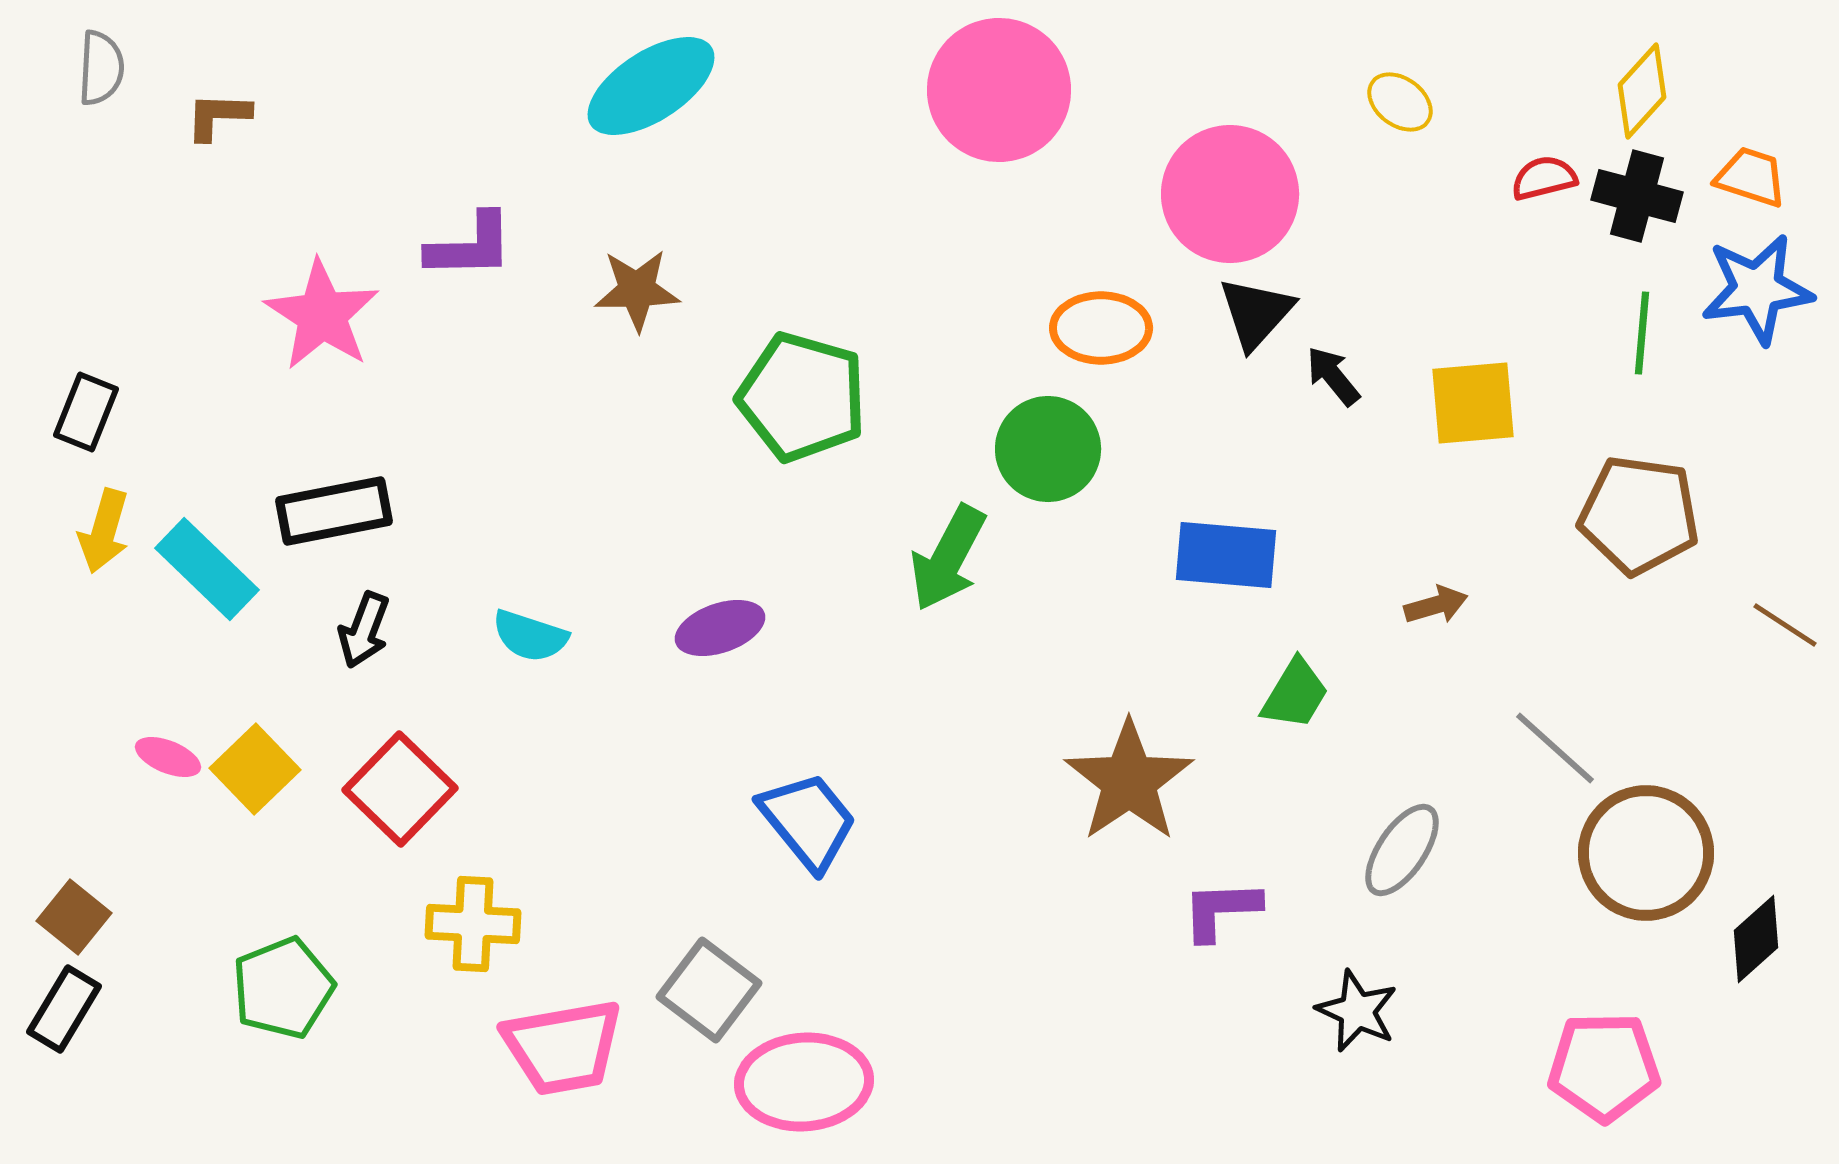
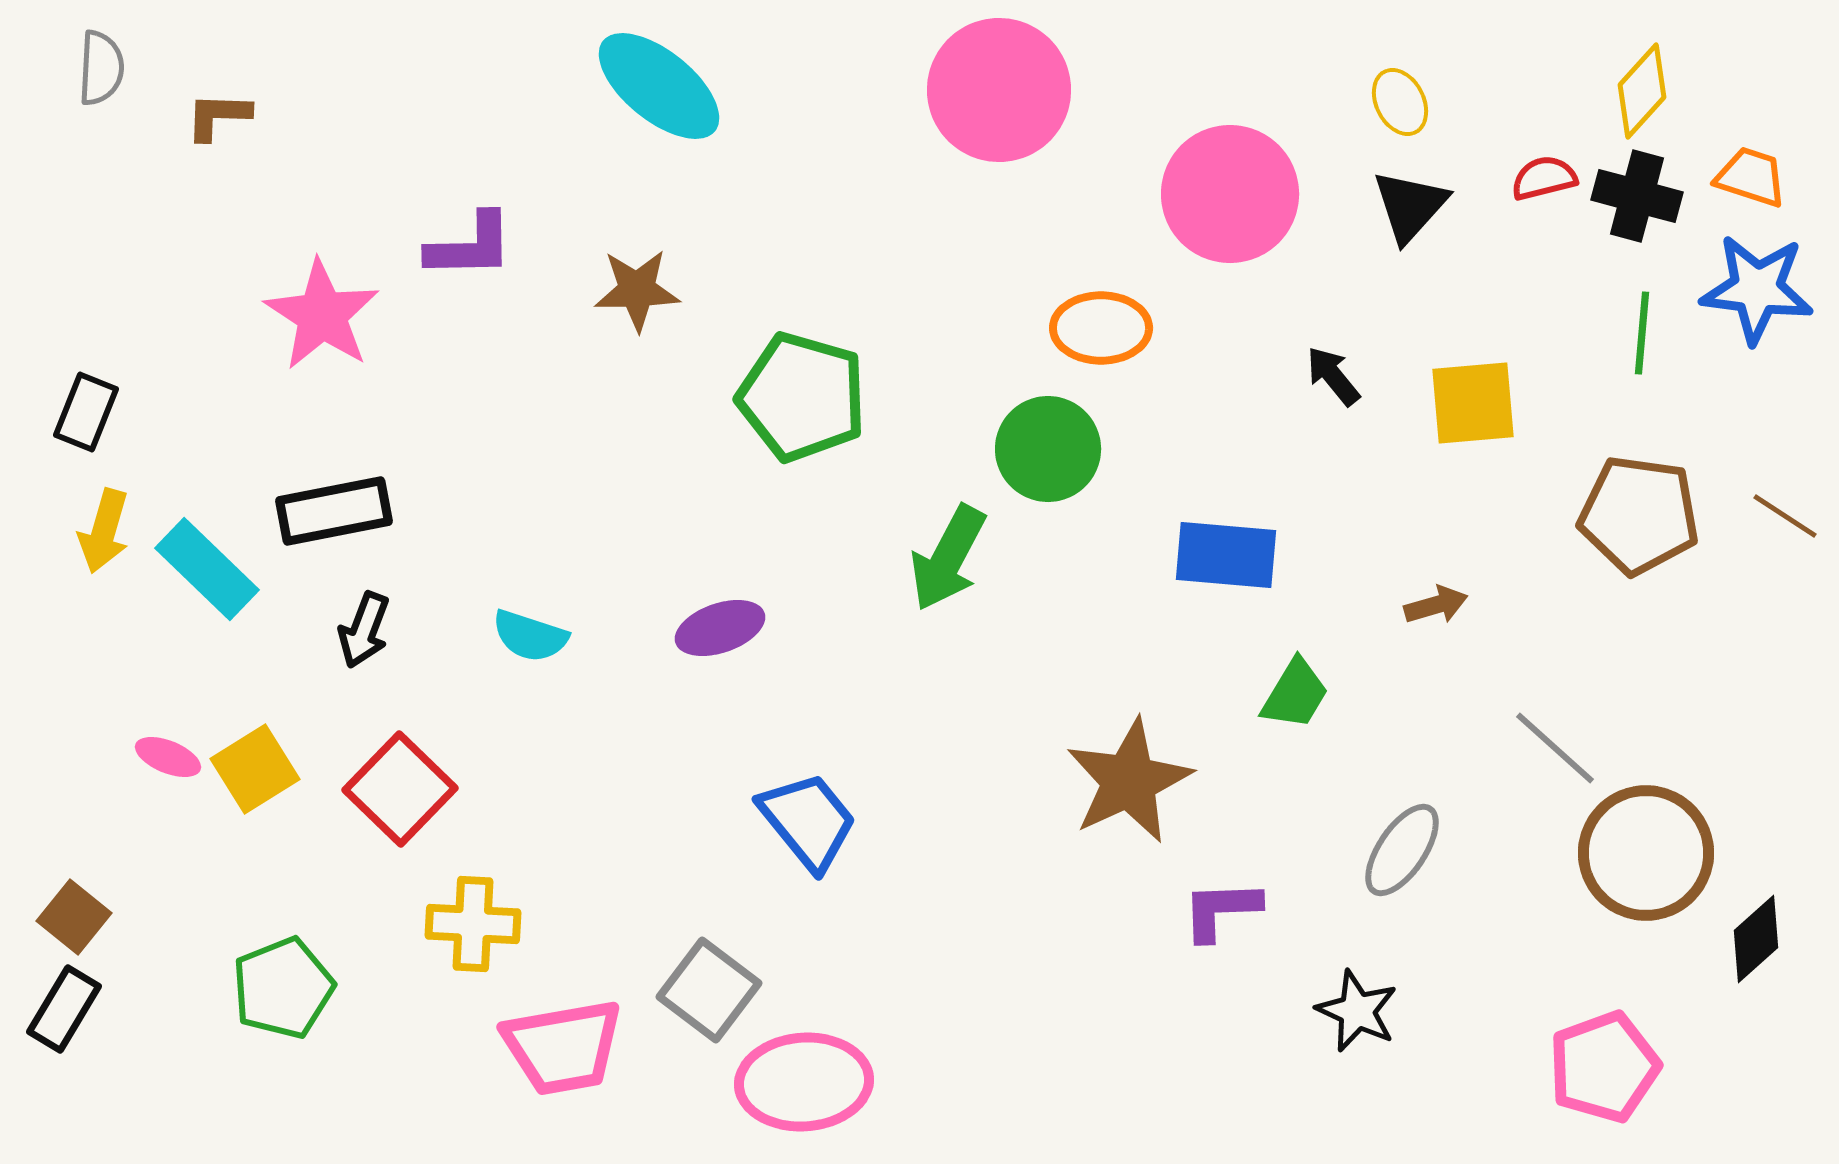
cyan ellipse at (651, 86): moved 8 px right; rotated 72 degrees clockwise
yellow ellipse at (1400, 102): rotated 26 degrees clockwise
blue star at (1757, 289): rotated 14 degrees clockwise
black triangle at (1256, 313): moved 154 px right, 107 px up
brown line at (1785, 625): moved 109 px up
yellow square at (255, 769): rotated 12 degrees clockwise
brown star at (1129, 781): rotated 9 degrees clockwise
pink pentagon at (1604, 1067): rotated 19 degrees counterclockwise
